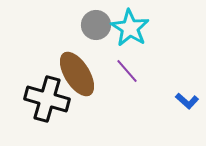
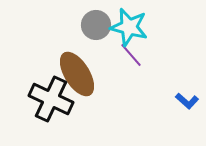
cyan star: moved 1 px left, 1 px up; rotated 18 degrees counterclockwise
purple line: moved 4 px right, 16 px up
black cross: moved 4 px right; rotated 9 degrees clockwise
